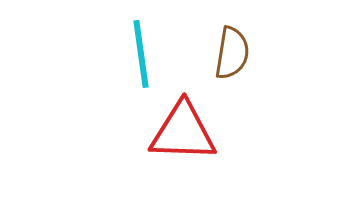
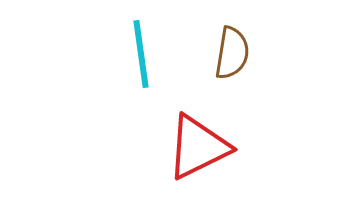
red triangle: moved 15 px right, 15 px down; rotated 28 degrees counterclockwise
